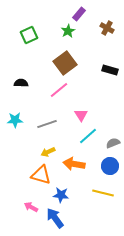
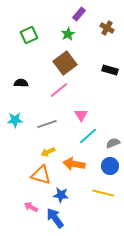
green star: moved 3 px down
